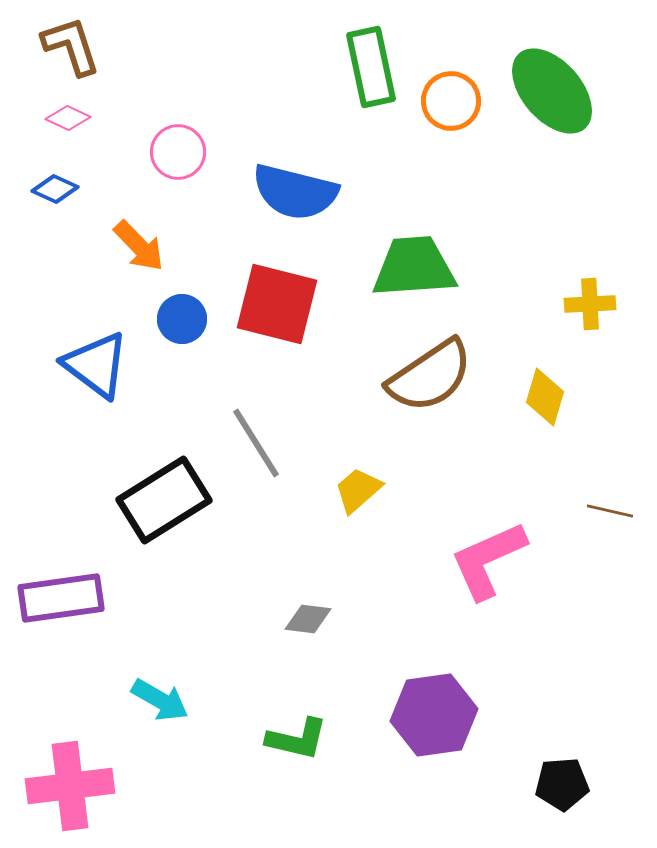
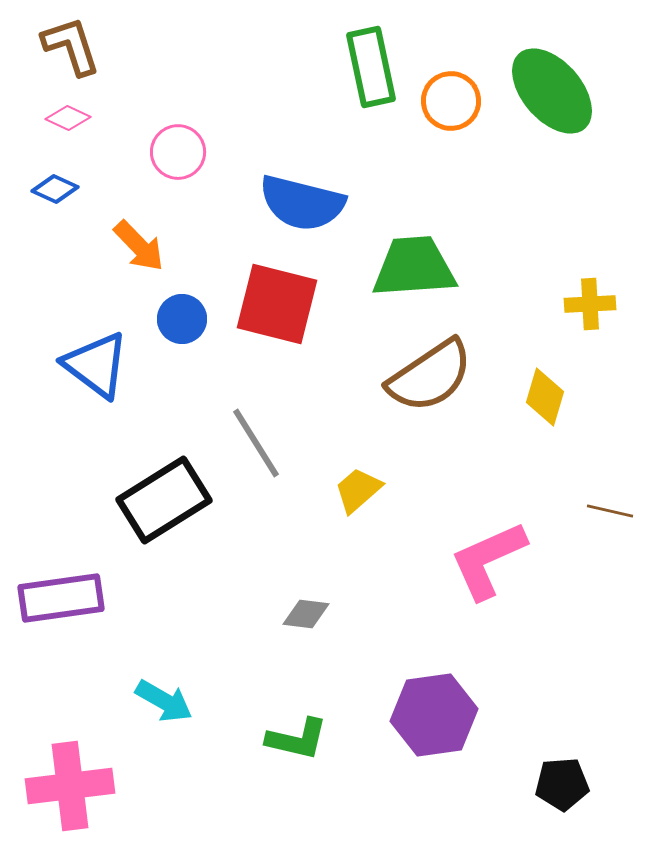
blue semicircle: moved 7 px right, 11 px down
gray diamond: moved 2 px left, 5 px up
cyan arrow: moved 4 px right, 1 px down
